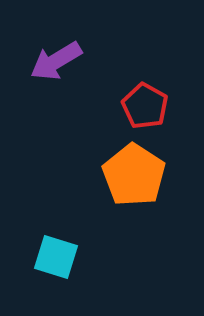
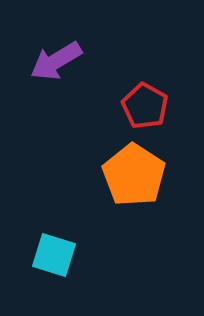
cyan square: moved 2 px left, 2 px up
